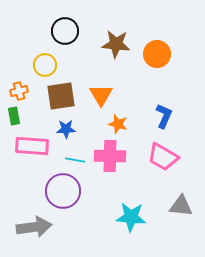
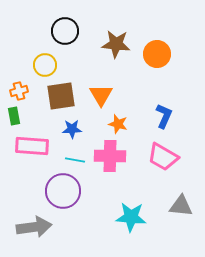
blue star: moved 6 px right
